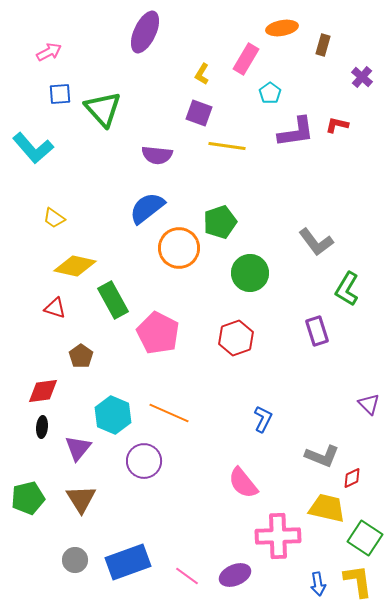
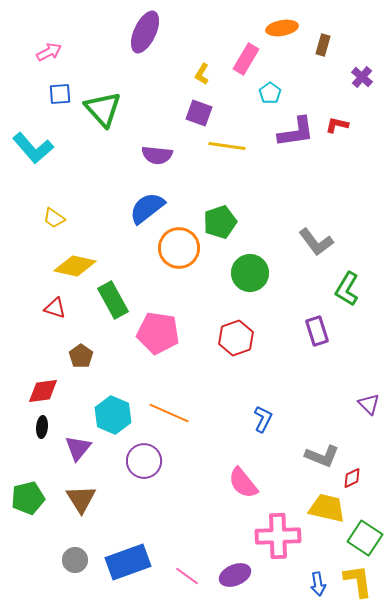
pink pentagon at (158, 333): rotated 18 degrees counterclockwise
